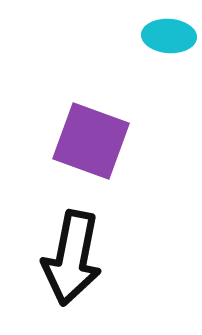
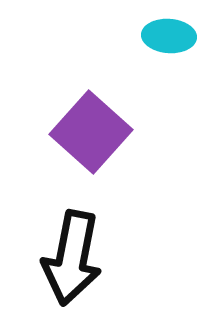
purple square: moved 9 px up; rotated 22 degrees clockwise
